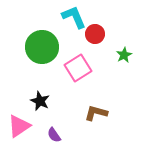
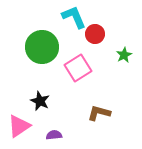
brown L-shape: moved 3 px right
purple semicircle: rotated 119 degrees clockwise
